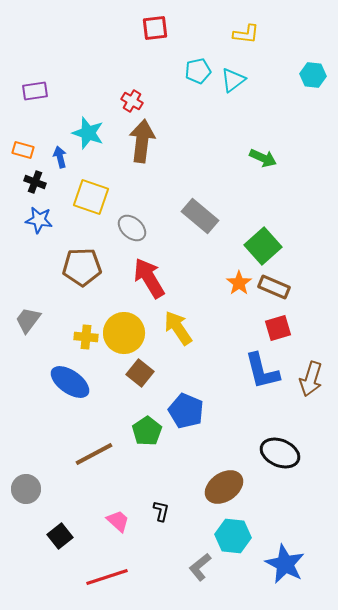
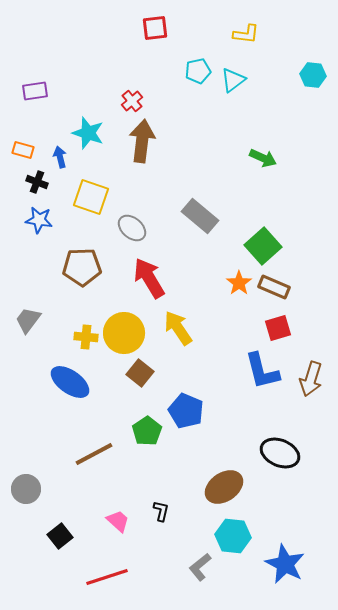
red cross at (132, 101): rotated 20 degrees clockwise
black cross at (35, 182): moved 2 px right
